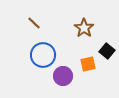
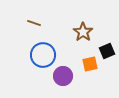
brown line: rotated 24 degrees counterclockwise
brown star: moved 1 px left, 4 px down
black square: rotated 28 degrees clockwise
orange square: moved 2 px right
